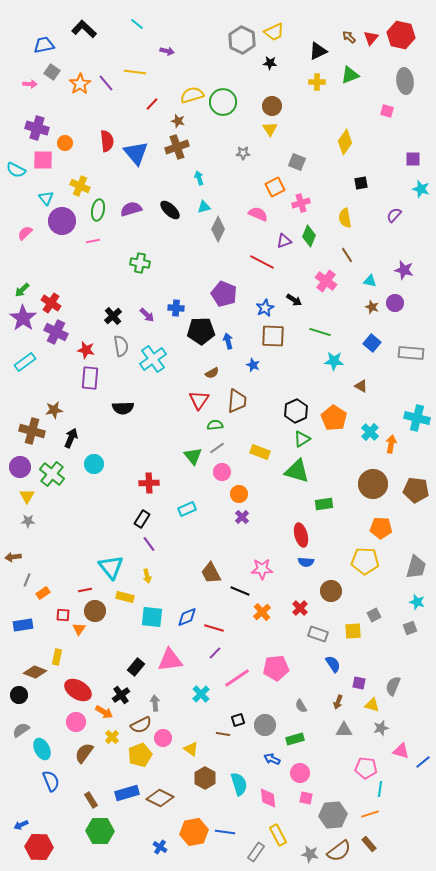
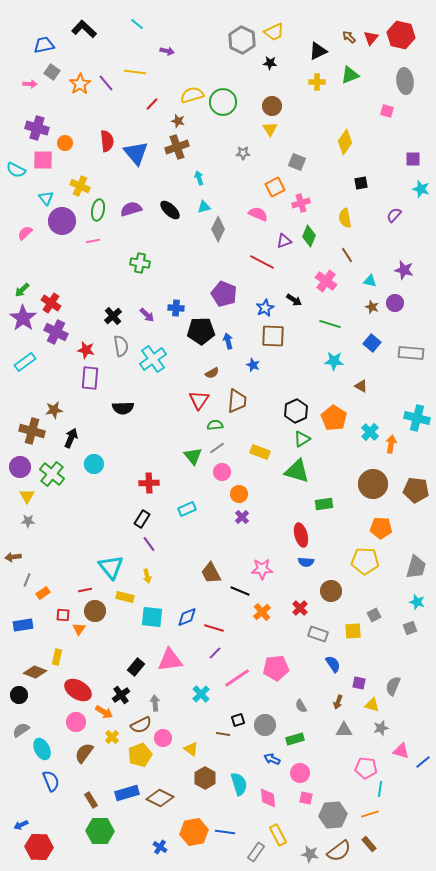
green line at (320, 332): moved 10 px right, 8 px up
